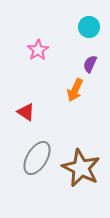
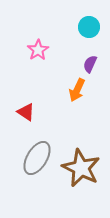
orange arrow: moved 2 px right
